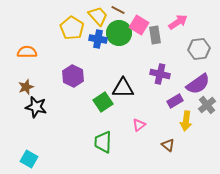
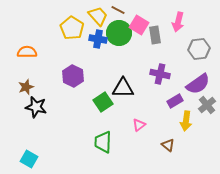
pink arrow: rotated 138 degrees clockwise
